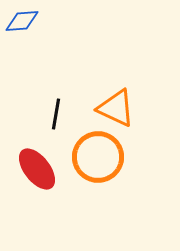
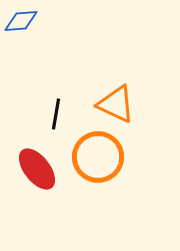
blue diamond: moved 1 px left
orange triangle: moved 4 px up
